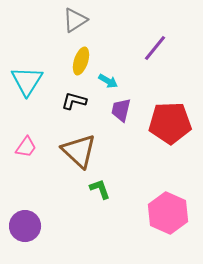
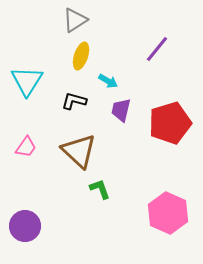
purple line: moved 2 px right, 1 px down
yellow ellipse: moved 5 px up
red pentagon: rotated 15 degrees counterclockwise
